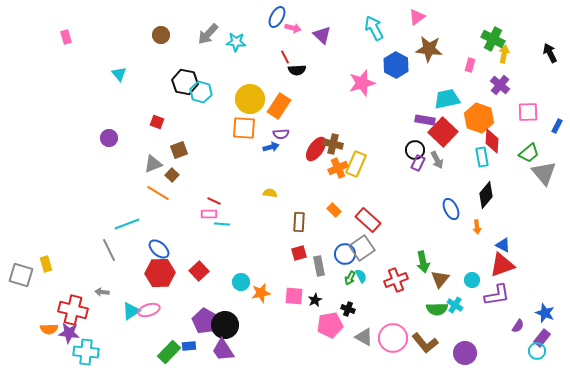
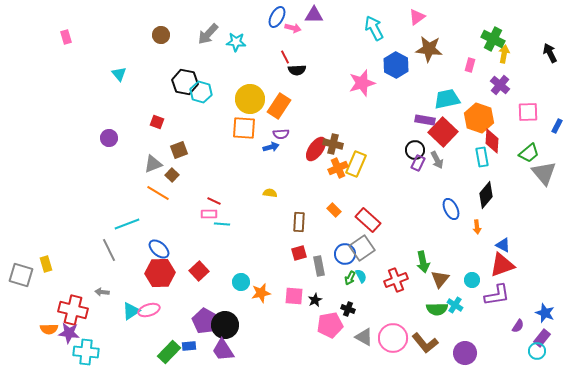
purple triangle at (322, 35): moved 8 px left, 20 px up; rotated 42 degrees counterclockwise
